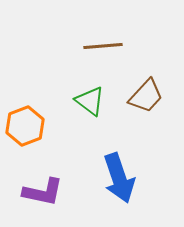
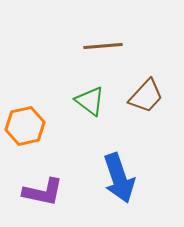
orange hexagon: rotated 9 degrees clockwise
